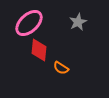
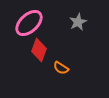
red diamond: rotated 15 degrees clockwise
